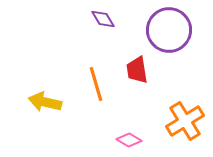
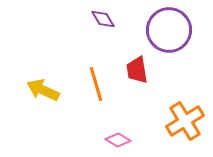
yellow arrow: moved 2 px left, 12 px up; rotated 12 degrees clockwise
pink diamond: moved 11 px left
